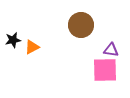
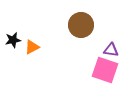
pink square: rotated 20 degrees clockwise
